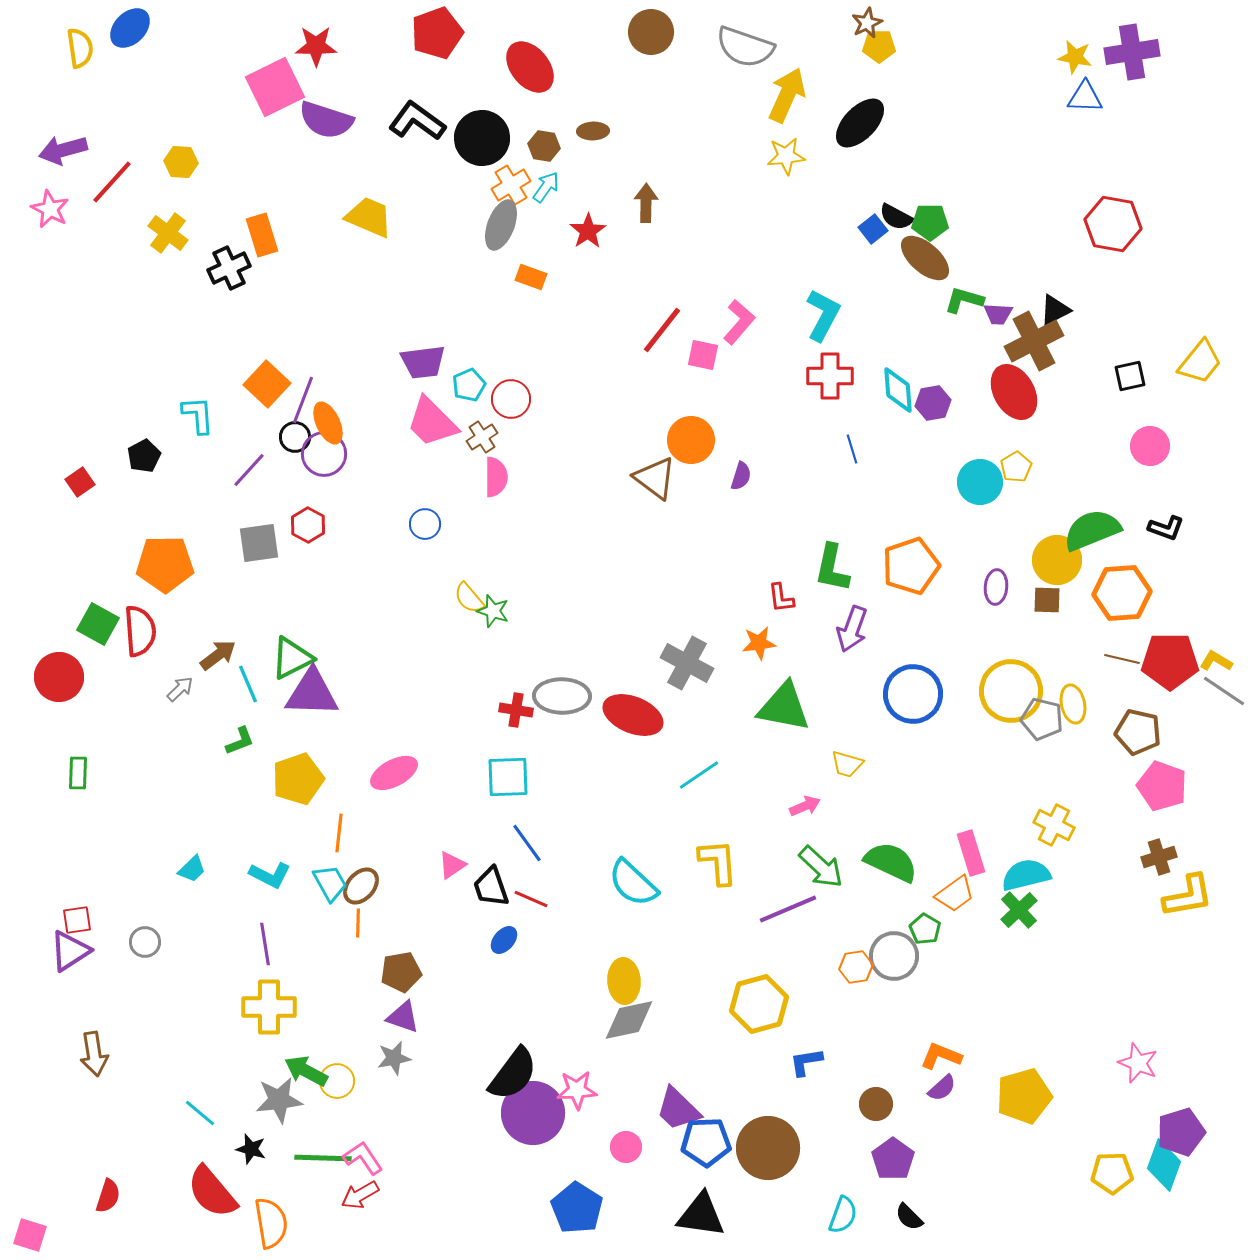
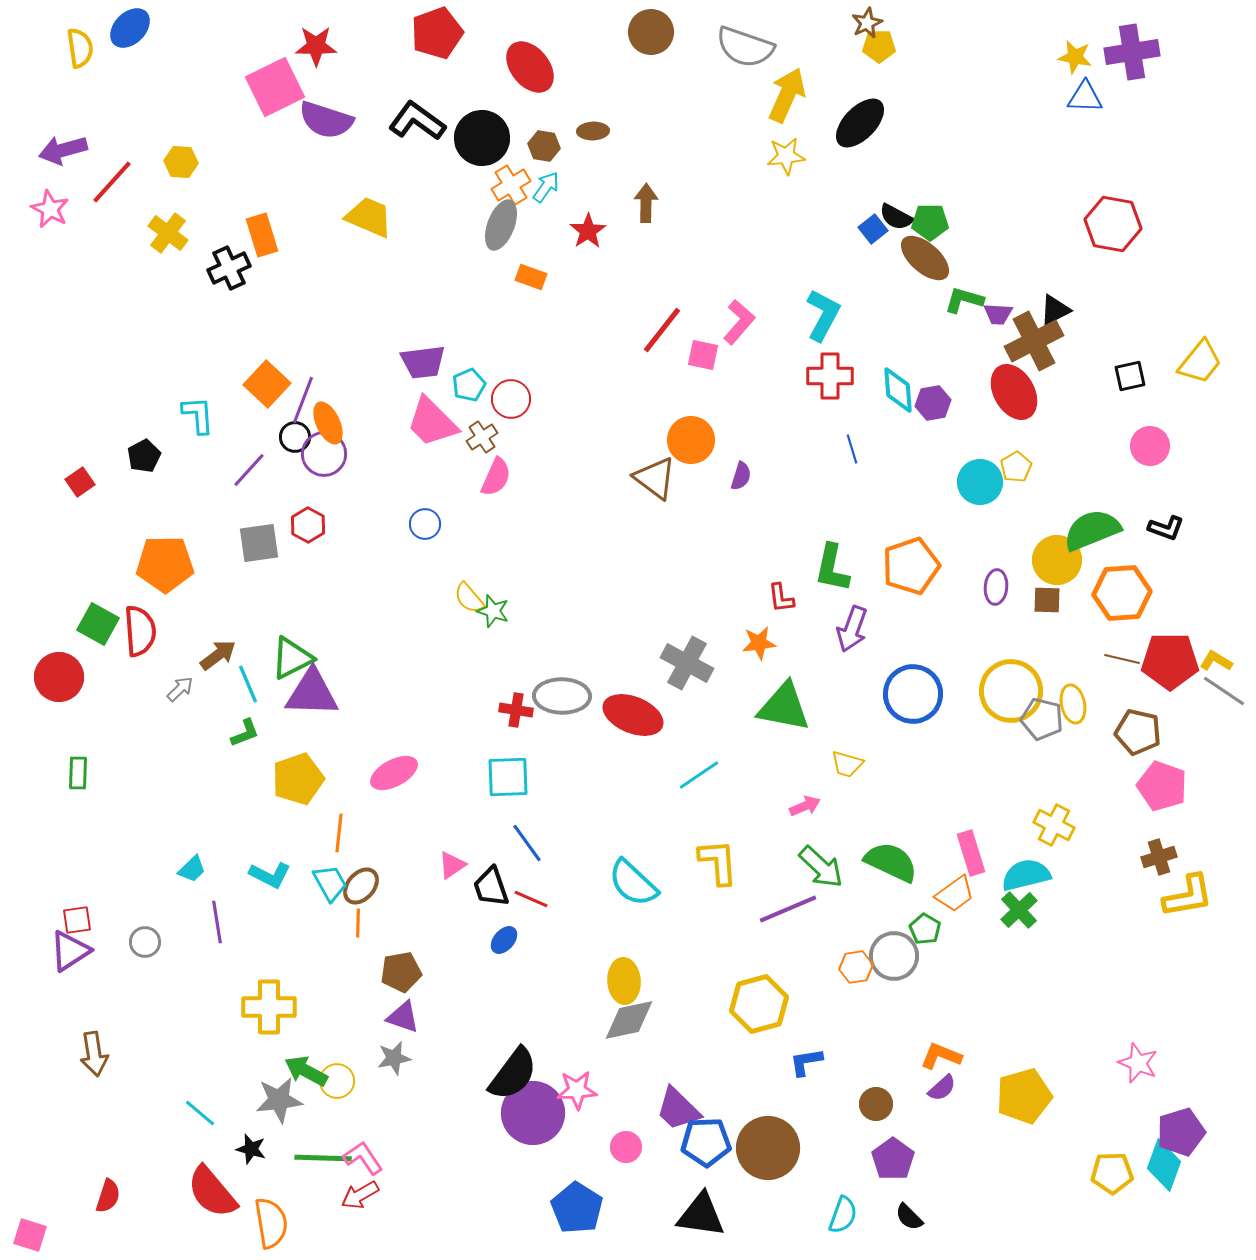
pink semicircle at (496, 477): rotated 24 degrees clockwise
green L-shape at (240, 741): moved 5 px right, 8 px up
purple line at (265, 944): moved 48 px left, 22 px up
